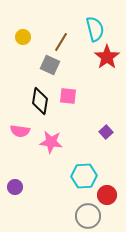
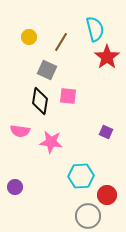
yellow circle: moved 6 px right
gray square: moved 3 px left, 5 px down
purple square: rotated 24 degrees counterclockwise
cyan hexagon: moved 3 px left
